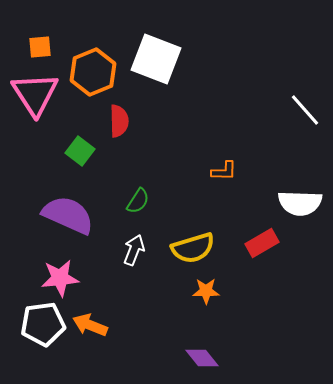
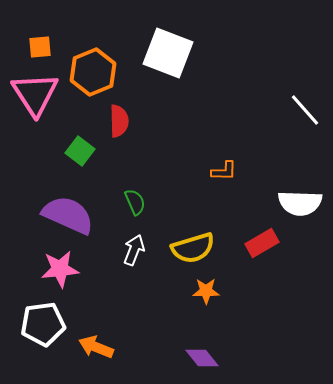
white square: moved 12 px right, 6 px up
green semicircle: moved 3 px left, 1 px down; rotated 56 degrees counterclockwise
pink star: moved 9 px up
orange arrow: moved 6 px right, 22 px down
